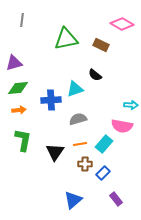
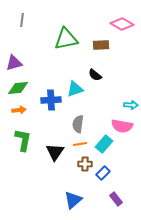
brown rectangle: rotated 28 degrees counterclockwise
gray semicircle: moved 5 px down; rotated 66 degrees counterclockwise
